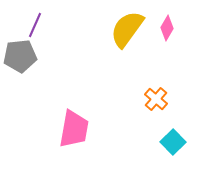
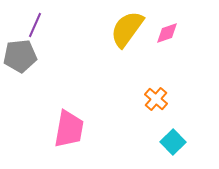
pink diamond: moved 5 px down; rotated 40 degrees clockwise
pink trapezoid: moved 5 px left
